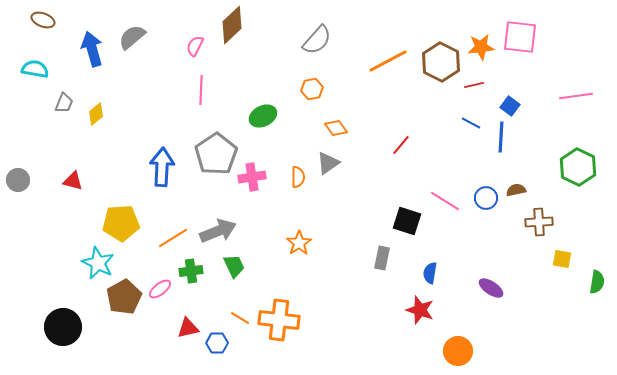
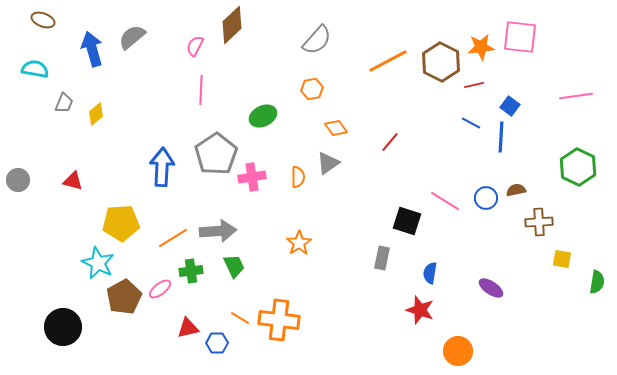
red line at (401, 145): moved 11 px left, 3 px up
gray arrow at (218, 231): rotated 18 degrees clockwise
